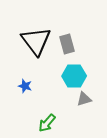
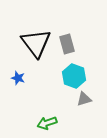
black triangle: moved 2 px down
cyan hexagon: rotated 20 degrees clockwise
blue star: moved 7 px left, 8 px up
green arrow: rotated 30 degrees clockwise
